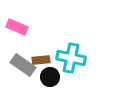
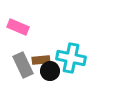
pink rectangle: moved 1 px right
gray rectangle: rotated 30 degrees clockwise
black circle: moved 6 px up
